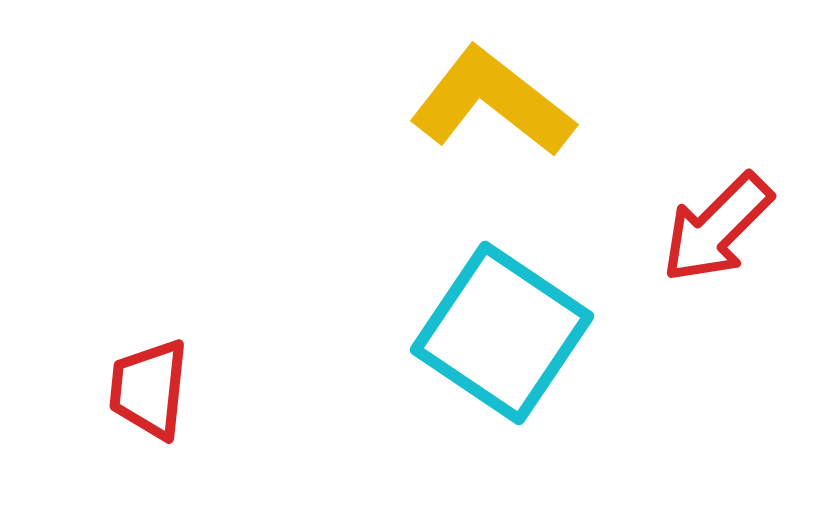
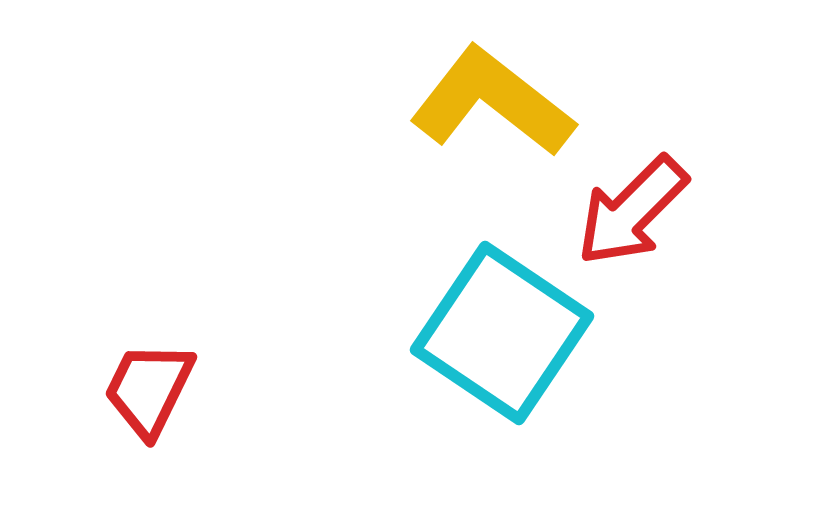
red arrow: moved 85 px left, 17 px up
red trapezoid: rotated 20 degrees clockwise
